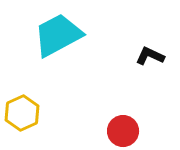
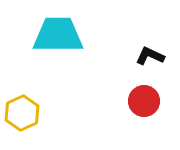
cyan trapezoid: rotated 28 degrees clockwise
red circle: moved 21 px right, 30 px up
